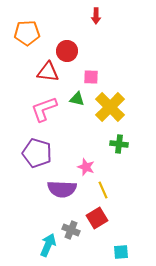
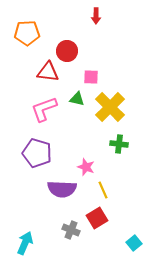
cyan arrow: moved 23 px left, 2 px up
cyan square: moved 13 px right, 9 px up; rotated 35 degrees counterclockwise
